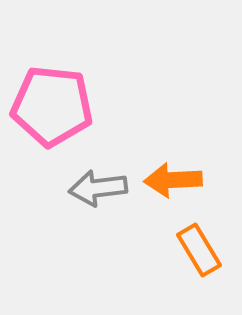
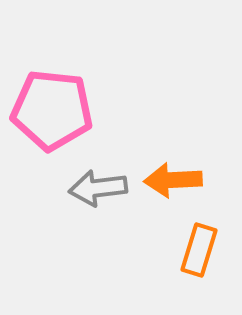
pink pentagon: moved 4 px down
orange rectangle: rotated 48 degrees clockwise
